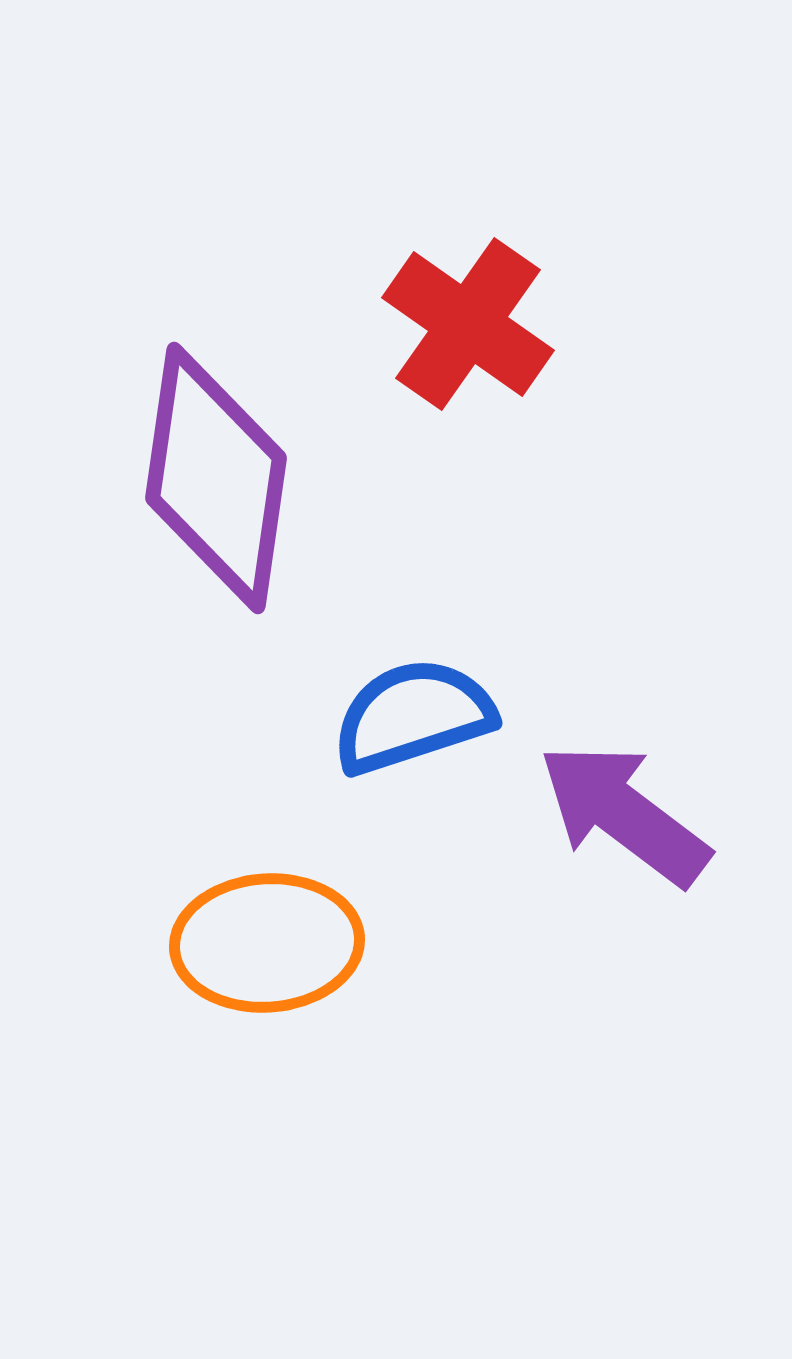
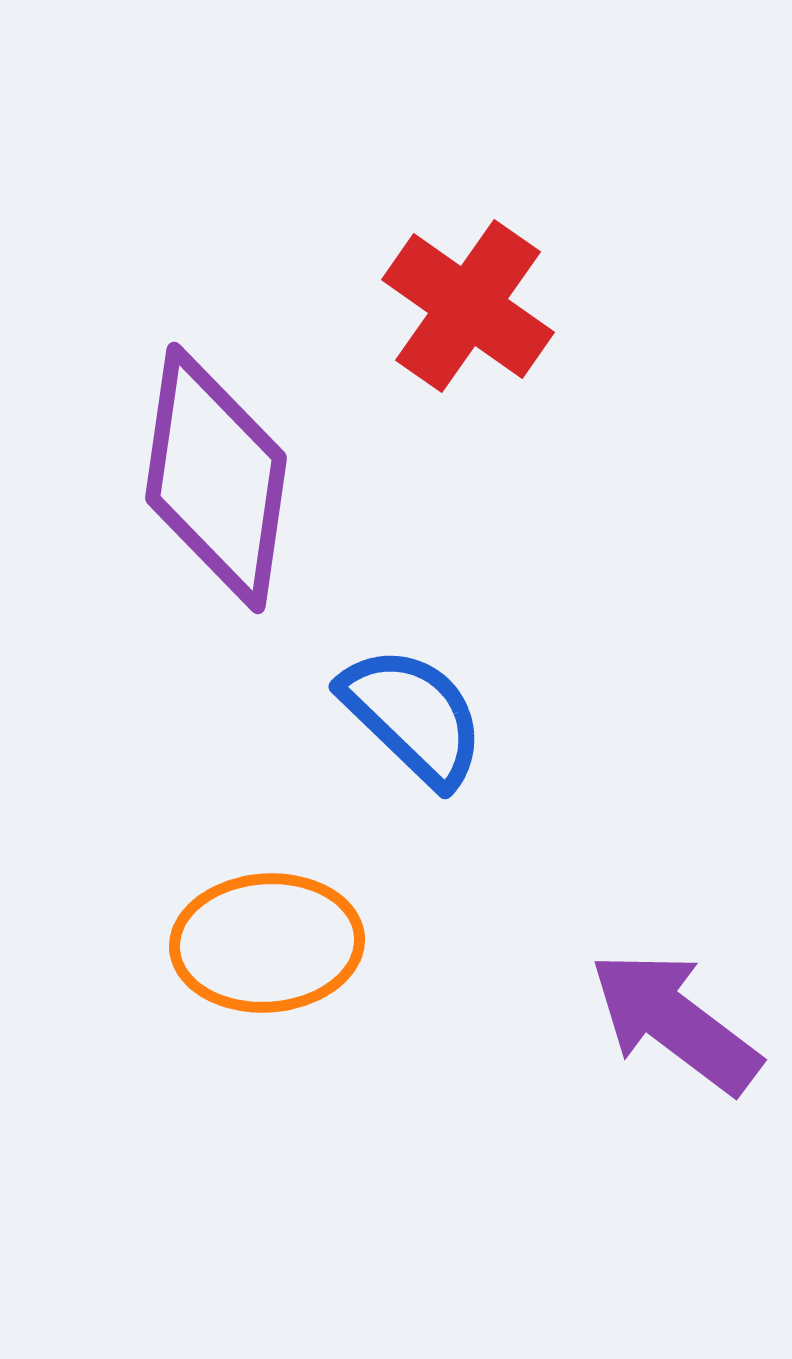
red cross: moved 18 px up
blue semicircle: rotated 62 degrees clockwise
purple arrow: moved 51 px right, 208 px down
